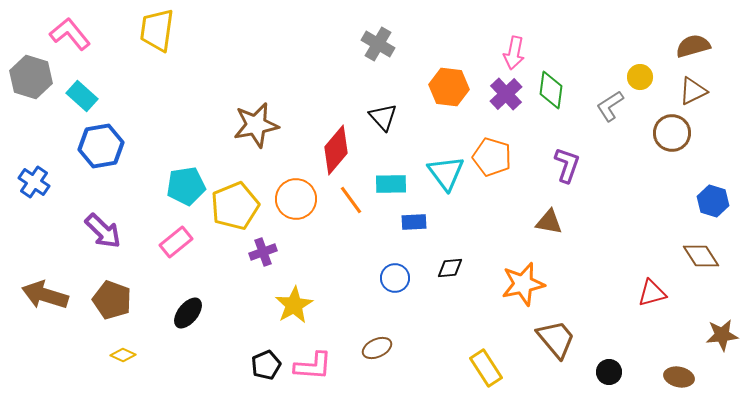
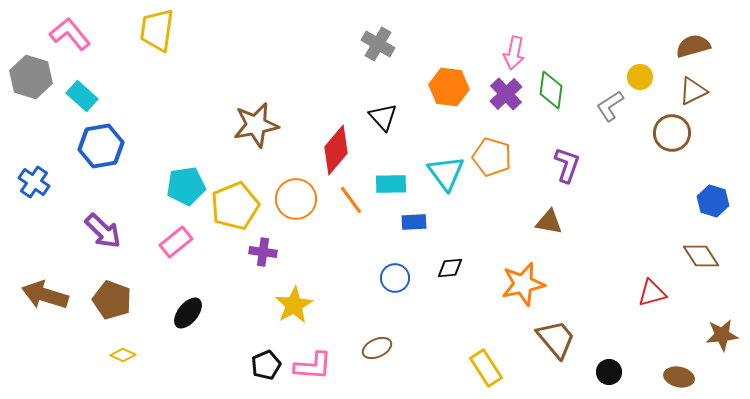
purple cross at (263, 252): rotated 28 degrees clockwise
